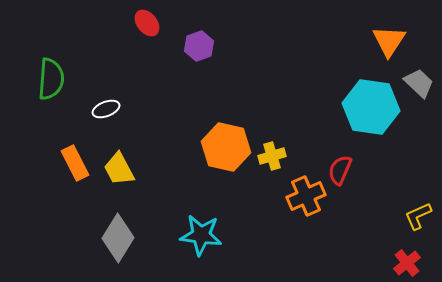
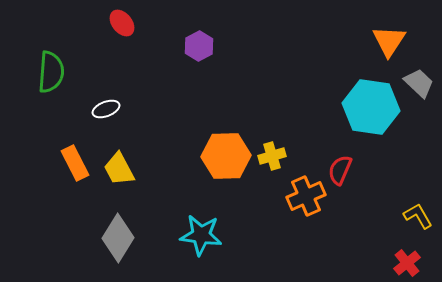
red ellipse: moved 25 px left
purple hexagon: rotated 8 degrees counterclockwise
green semicircle: moved 7 px up
orange hexagon: moved 9 px down; rotated 15 degrees counterclockwise
yellow L-shape: rotated 84 degrees clockwise
